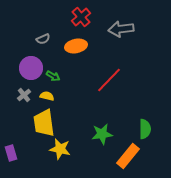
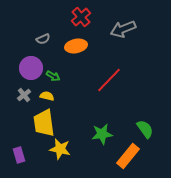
gray arrow: moved 2 px right; rotated 15 degrees counterclockwise
green semicircle: rotated 36 degrees counterclockwise
purple rectangle: moved 8 px right, 2 px down
